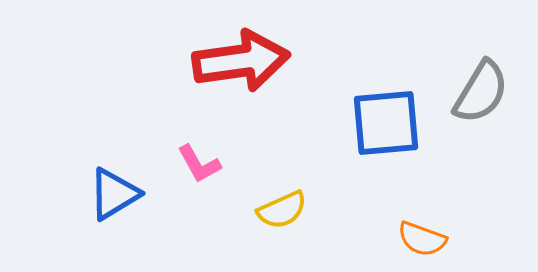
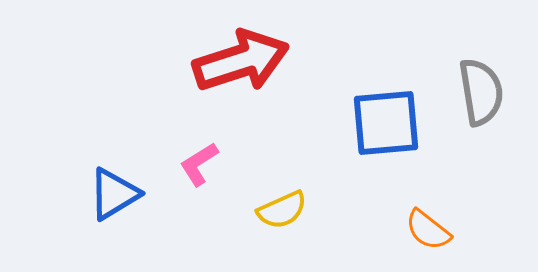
red arrow: rotated 10 degrees counterclockwise
gray semicircle: rotated 40 degrees counterclockwise
pink L-shape: rotated 87 degrees clockwise
orange semicircle: moved 6 px right, 9 px up; rotated 18 degrees clockwise
